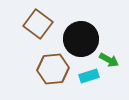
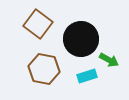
brown hexagon: moved 9 px left; rotated 16 degrees clockwise
cyan rectangle: moved 2 px left
